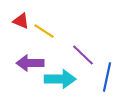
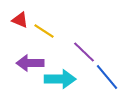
red triangle: moved 1 px left, 1 px up
purple line: moved 1 px right, 3 px up
blue line: rotated 52 degrees counterclockwise
